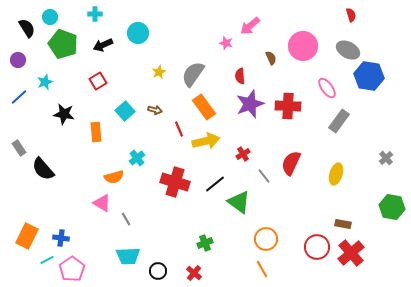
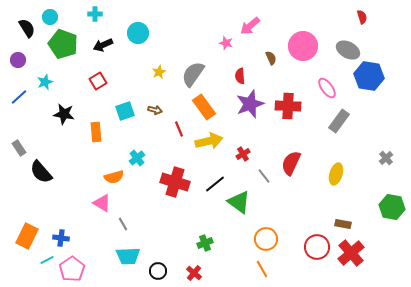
red semicircle at (351, 15): moved 11 px right, 2 px down
cyan square at (125, 111): rotated 24 degrees clockwise
yellow arrow at (206, 141): moved 3 px right
black semicircle at (43, 169): moved 2 px left, 3 px down
gray line at (126, 219): moved 3 px left, 5 px down
